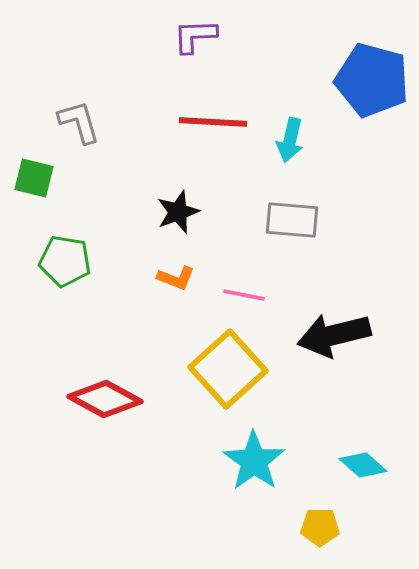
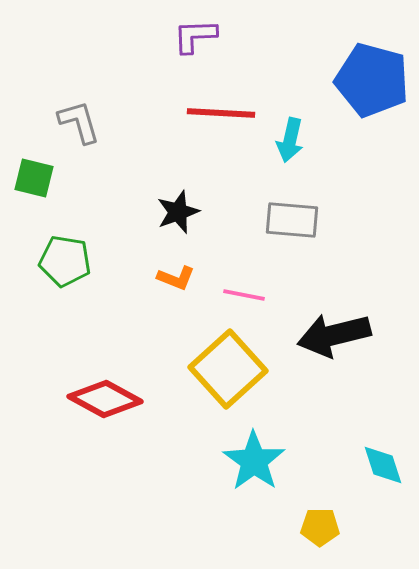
red line: moved 8 px right, 9 px up
cyan diamond: moved 20 px right; rotated 30 degrees clockwise
